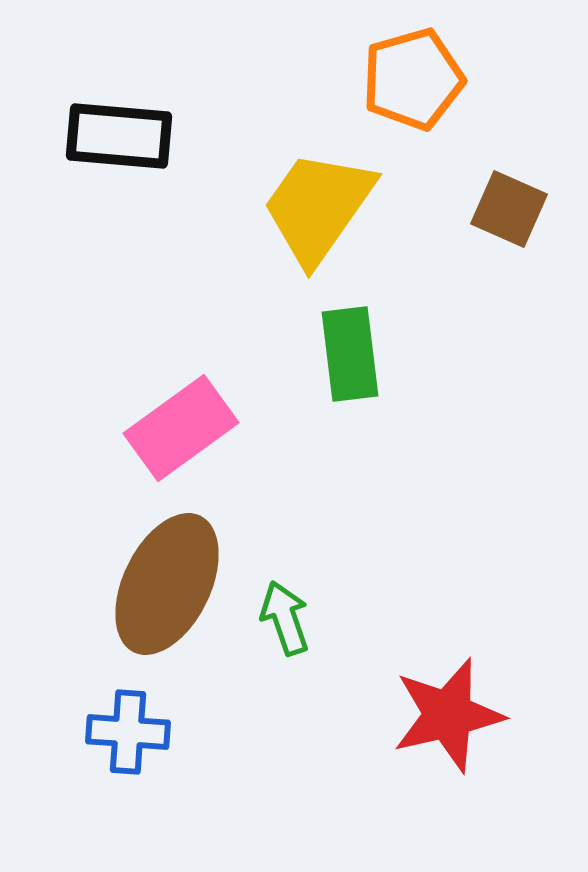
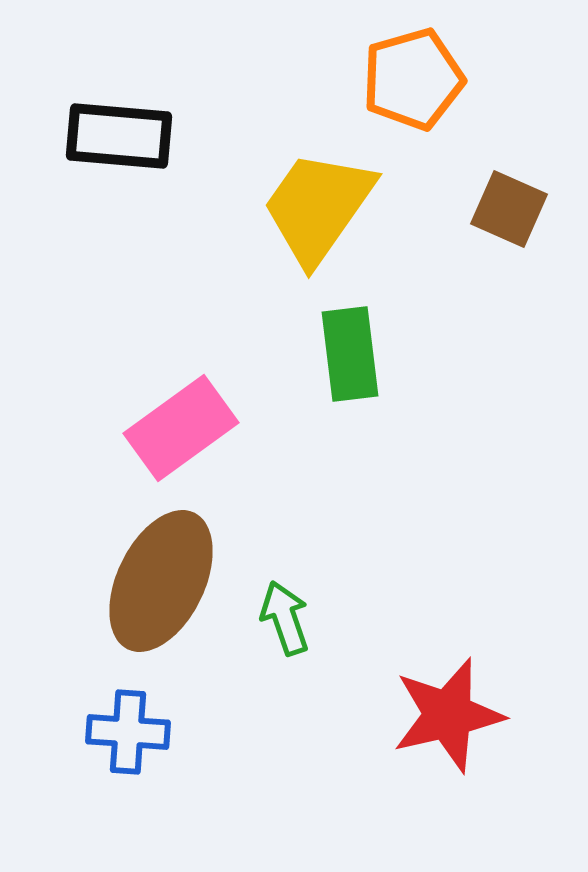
brown ellipse: moved 6 px left, 3 px up
